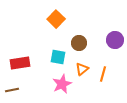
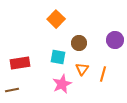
orange triangle: rotated 16 degrees counterclockwise
